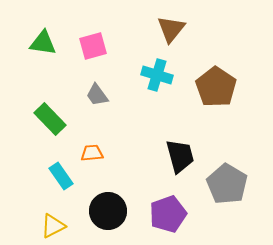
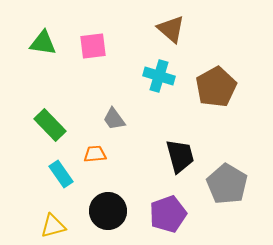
brown triangle: rotated 28 degrees counterclockwise
pink square: rotated 8 degrees clockwise
cyan cross: moved 2 px right, 1 px down
brown pentagon: rotated 9 degrees clockwise
gray trapezoid: moved 17 px right, 24 px down
green rectangle: moved 6 px down
orange trapezoid: moved 3 px right, 1 px down
cyan rectangle: moved 2 px up
yellow triangle: rotated 12 degrees clockwise
